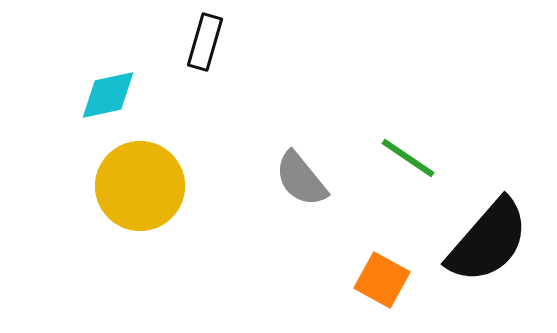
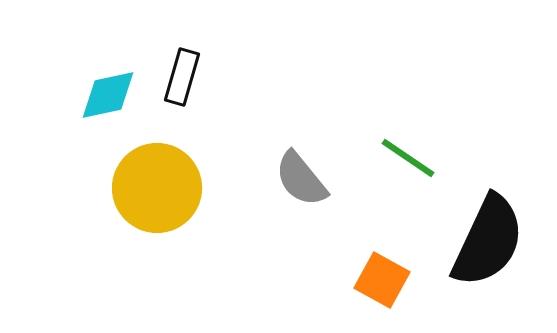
black rectangle: moved 23 px left, 35 px down
yellow circle: moved 17 px right, 2 px down
black semicircle: rotated 16 degrees counterclockwise
